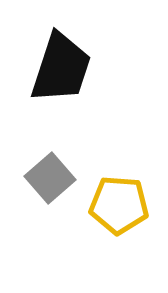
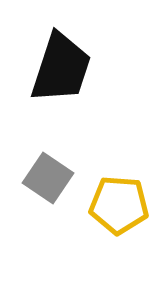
gray square: moved 2 px left; rotated 15 degrees counterclockwise
